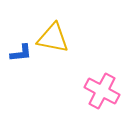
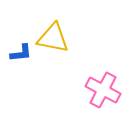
pink cross: moved 1 px right, 1 px up
